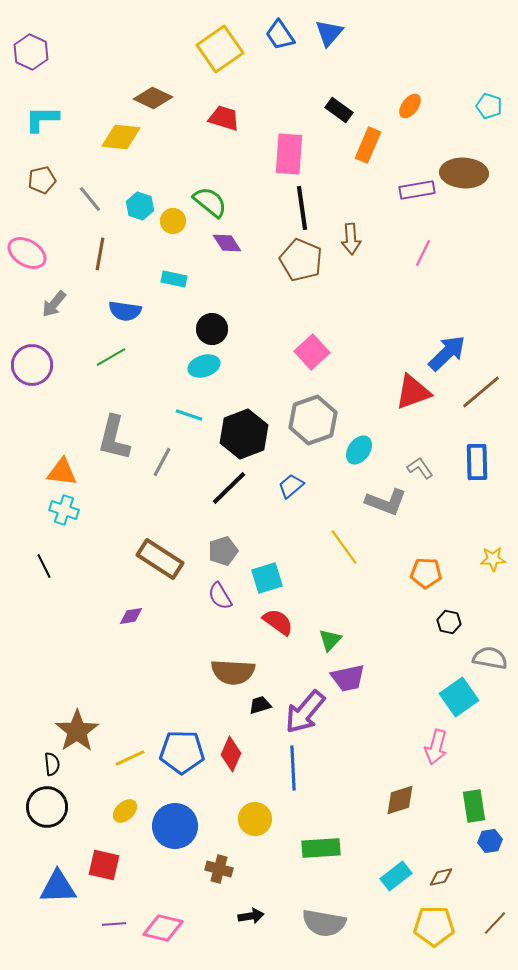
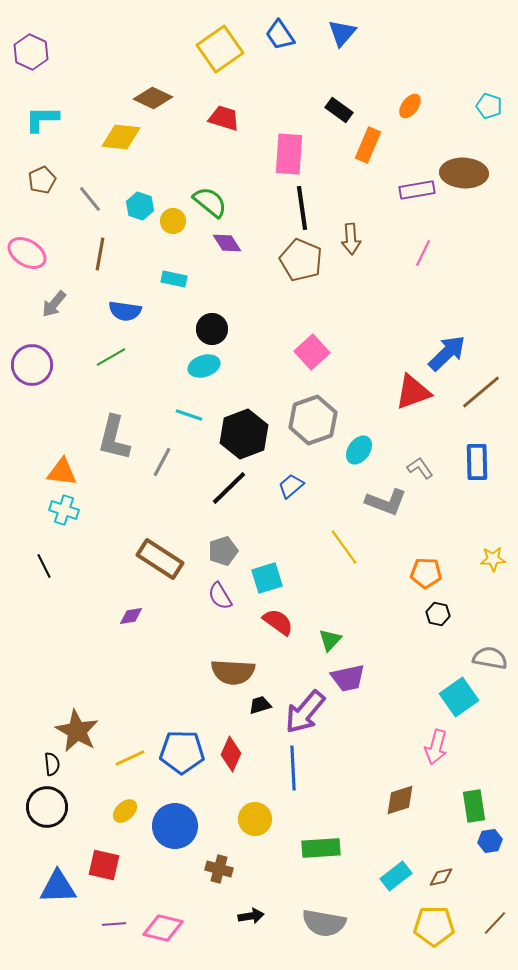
blue triangle at (329, 33): moved 13 px right
brown pentagon at (42, 180): rotated 12 degrees counterclockwise
black hexagon at (449, 622): moved 11 px left, 8 px up
brown star at (77, 731): rotated 9 degrees counterclockwise
